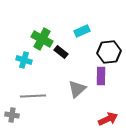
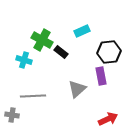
green cross: moved 1 px down
purple rectangle: rotated 12 degrees counterclockwise
